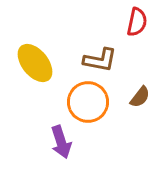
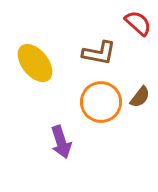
red semicircle: moved 1 px right, 1 px down; rotated 60 degrees counterclockwise
brown L-shape: moved 1 px left, 7 px up
orange circle: moved 13 px right
